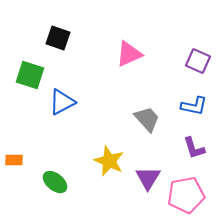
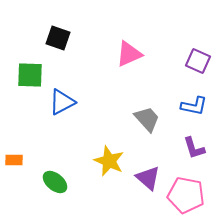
green square: rotated 16 degrees counterclockwise
purple triangle: rotated 20 degrees counterclockwise
pink pentagon: rotated 21 degrees clockwise
